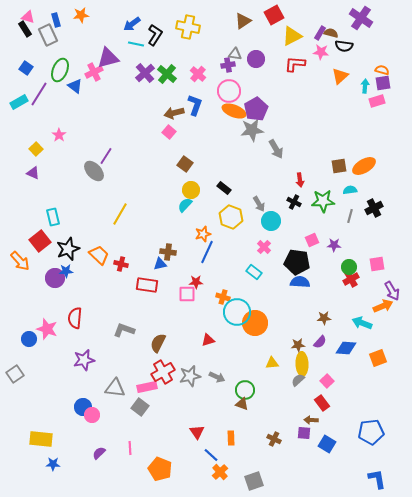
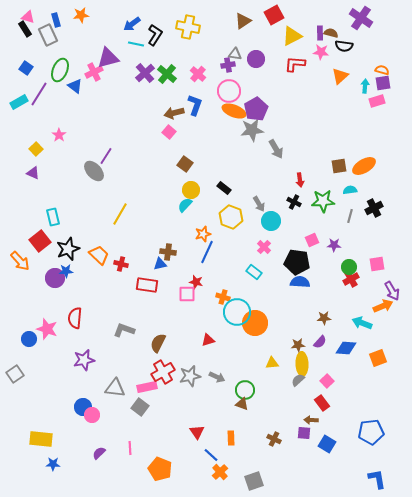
purple rectangle at (320, 33): rotated 32 degrees counterclockwise
red star at (196, 282): rotated 16 degrees clockwise
